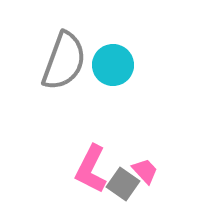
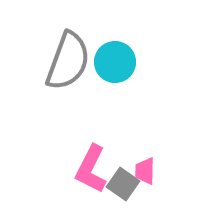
gray semicircle: moved 4 px right
cyan circle: moved 2 px right, 3 px up
pink trapezoid: rotated 136 degrees counterclockwise
